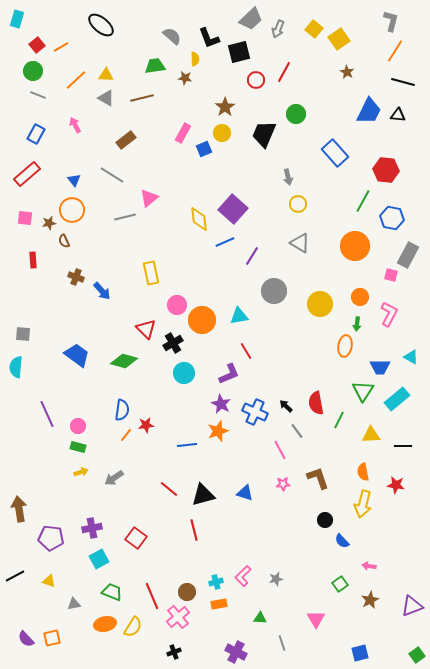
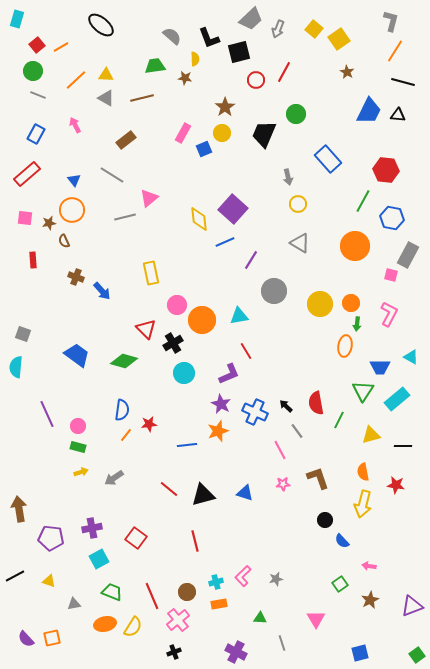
blue rectangle at (335, 153): moved 7 px left, 6 px down
purple line at (252, 256): moved 1 px left, 4 px down
orange circle at (360, 297): moved 9 px left, 6 px down
gray square at (23, 334): rotated 14 degrees clockwise
red star at (146, 425): moved 3 px right, 1 px up
yellow triangle at (371, 435): rotated 12 degrees counterclockwise
red line at (194, 530): moved 1 px right, 11 px down
pink cross at (178, 617): moved 3 px down
